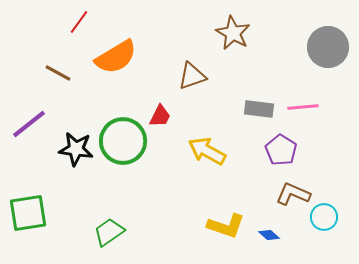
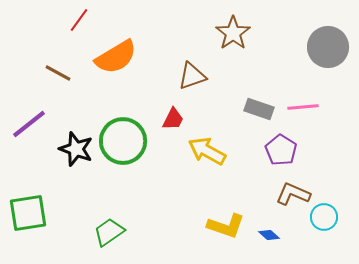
red line: moved 2 px up
brown star: rotated 8 degrees clockwise
gray rectangle: rotated 12 degrees clockwise
red trapezoid: moved 13 px right, 3 px down
black star: rotated 12 degrees clockwise
